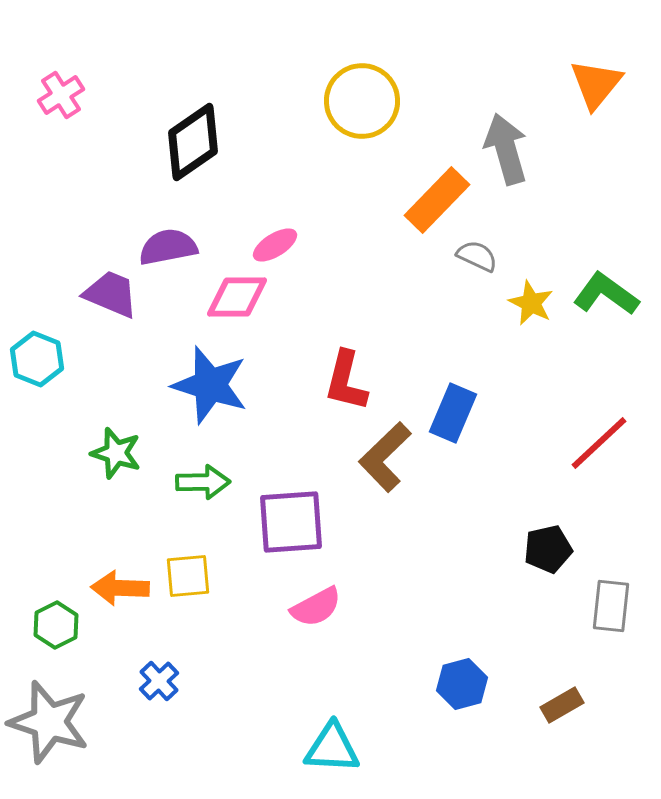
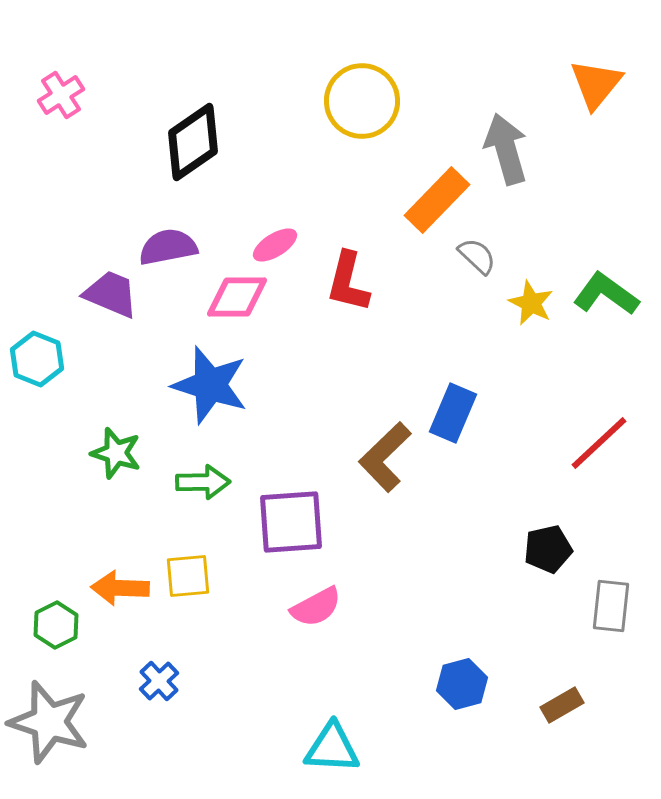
gray semicircle: rotated 18 degrees clockwise
red L-shape: moved 2 px right, 99 px up
